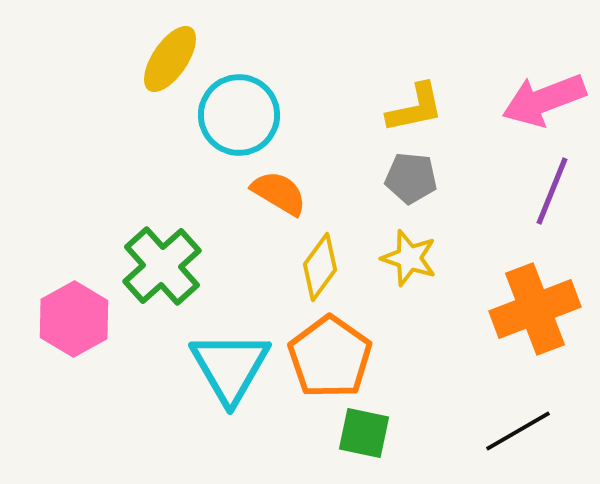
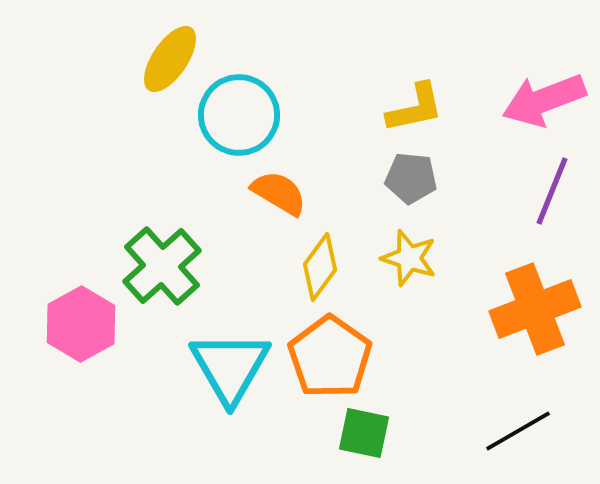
pink hexagon: moved 7 px right, 5 px down
